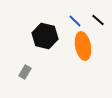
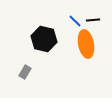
black line: moved 5 px left; rotated 48 degrees counterclockwise
black hexagon: moved 1 px left, 3 px down
orange ellipse: moved 3 px right, 2 px up
